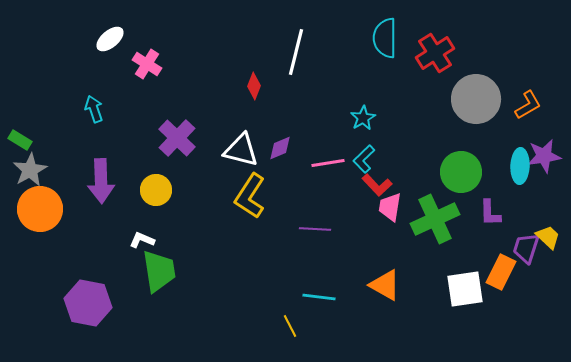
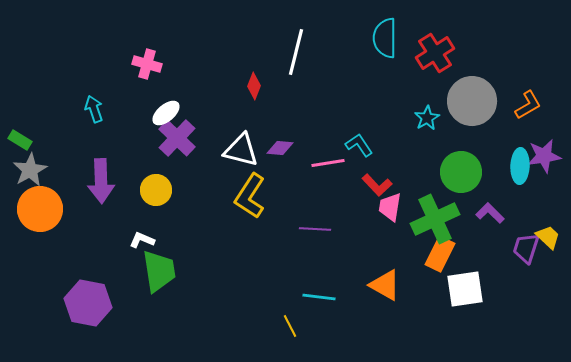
white ellipse: moved 56 px right, 74 px down
pink cross: rotated 16 degrees counterclockwise
gray circle: moved 4 px left, 2 px down
cyan star: moved 64 px right
purple diamond: rotated 28 degrees clockwise
cyan L-shape: moved 5 px left, 14 px up; rotated 100 degrees clockwise
purple L-shape: rotated 136 degrees clockwise
orange rectangle: moved 61 px left, 18 px up
